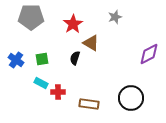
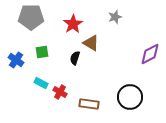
purple diamond: moved 1 px right
green square: moved 7 px up
red cross: moved 2 px right; rotated 32 degrees clockwise
black circle: moved 1 px left, 1 px up
